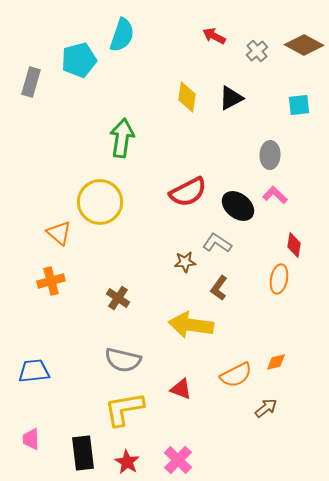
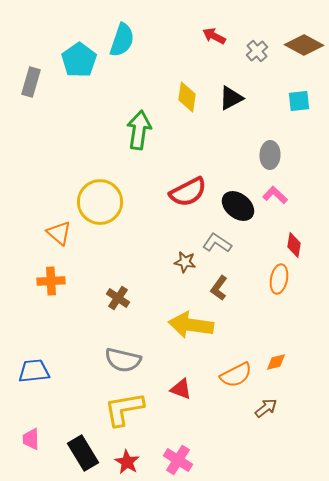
cyan semicircle: moved 5 px down
cyan pentagon: rotated 20 degrees counterclockwise
cyan square: moved 4 px up
green arrow: moved 17 px right, 8 px up
brown star: rotated 15 degrees clockwise
orange cross: rotated 12 degrees clockwise
black rectangle: rotated 24 degrees counterclockwise
pink cross: rotated 12 degrees counterclockwise
